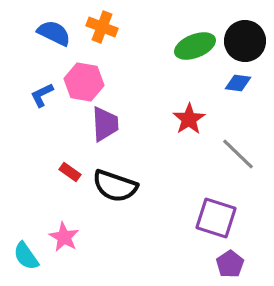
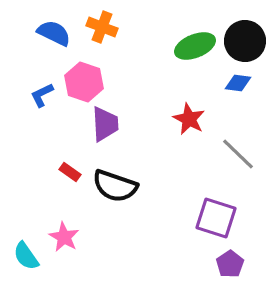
pink hexagon: rotated 9 degrees clockwise
red star: rotated 12 degrees counterclockwise
